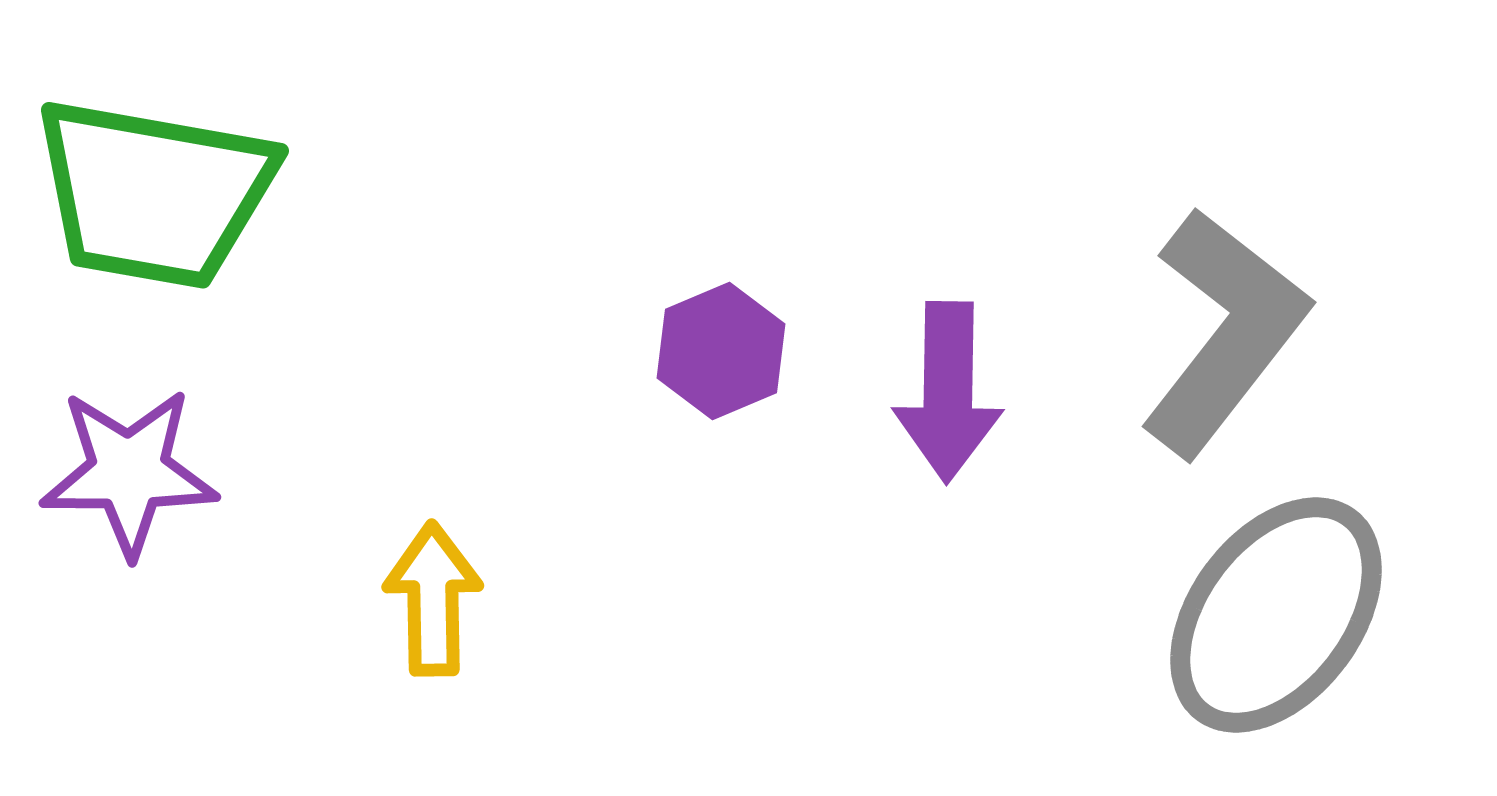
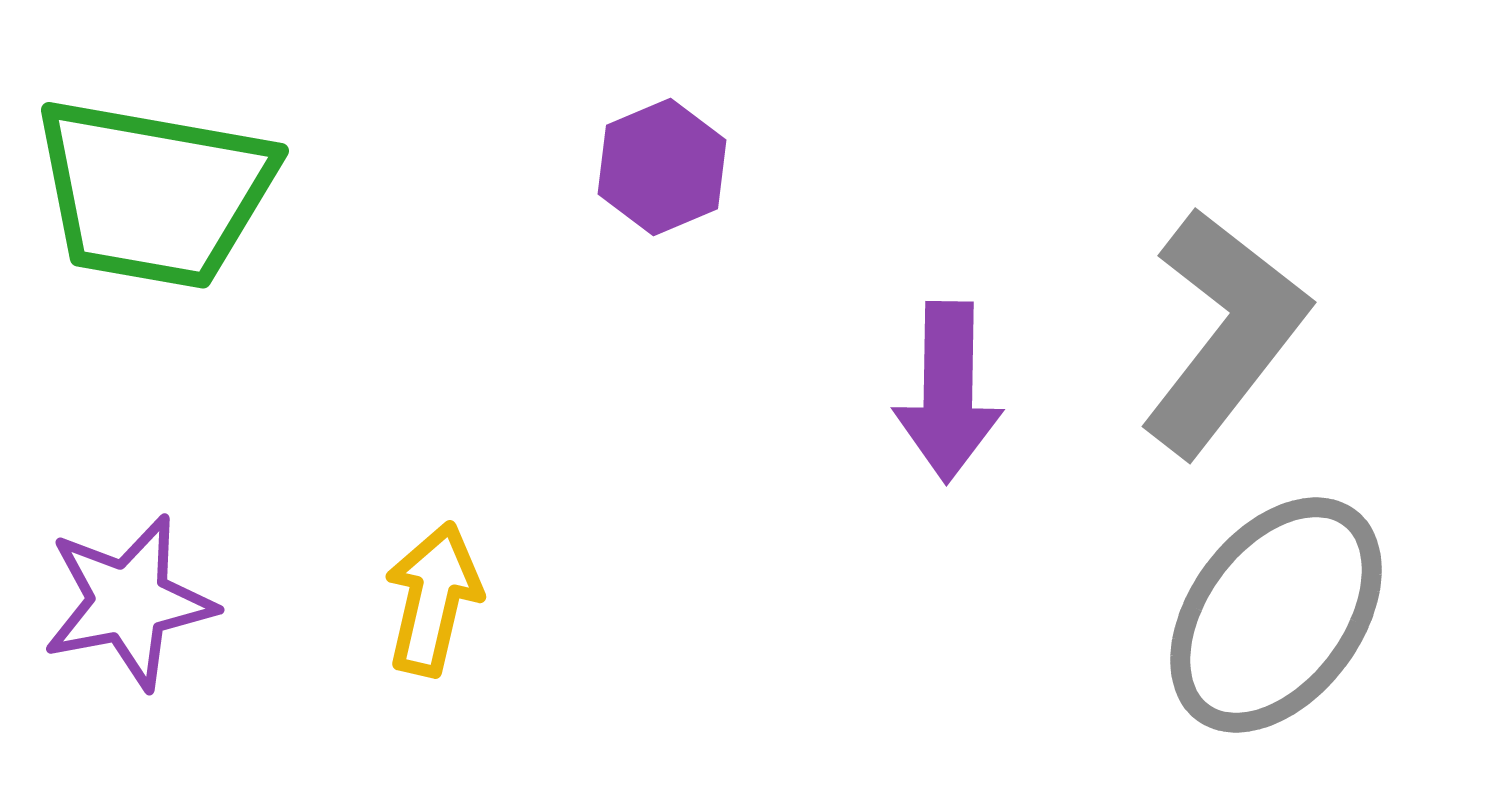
purple hexagon: moved 59 px left, 184 px up
purple star: moved 130 px down; rotated 11 degrees counterclockwise
yellow arrow: rotated 14 degrees clockwise
